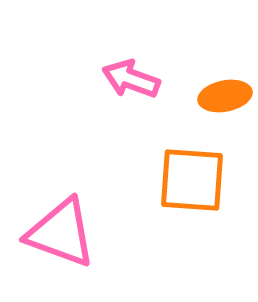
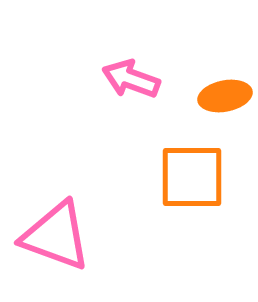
orange square: moved 3 px up; rotated 4 degrees counterclockwise
pink triangle: moved 5 px left, 3 px down
